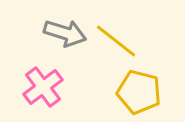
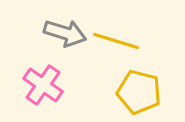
yellow line: rotated 21 degrees counterclockwise
pink cross: moved 2 px up; rotated 18 degrees counterclockwise
